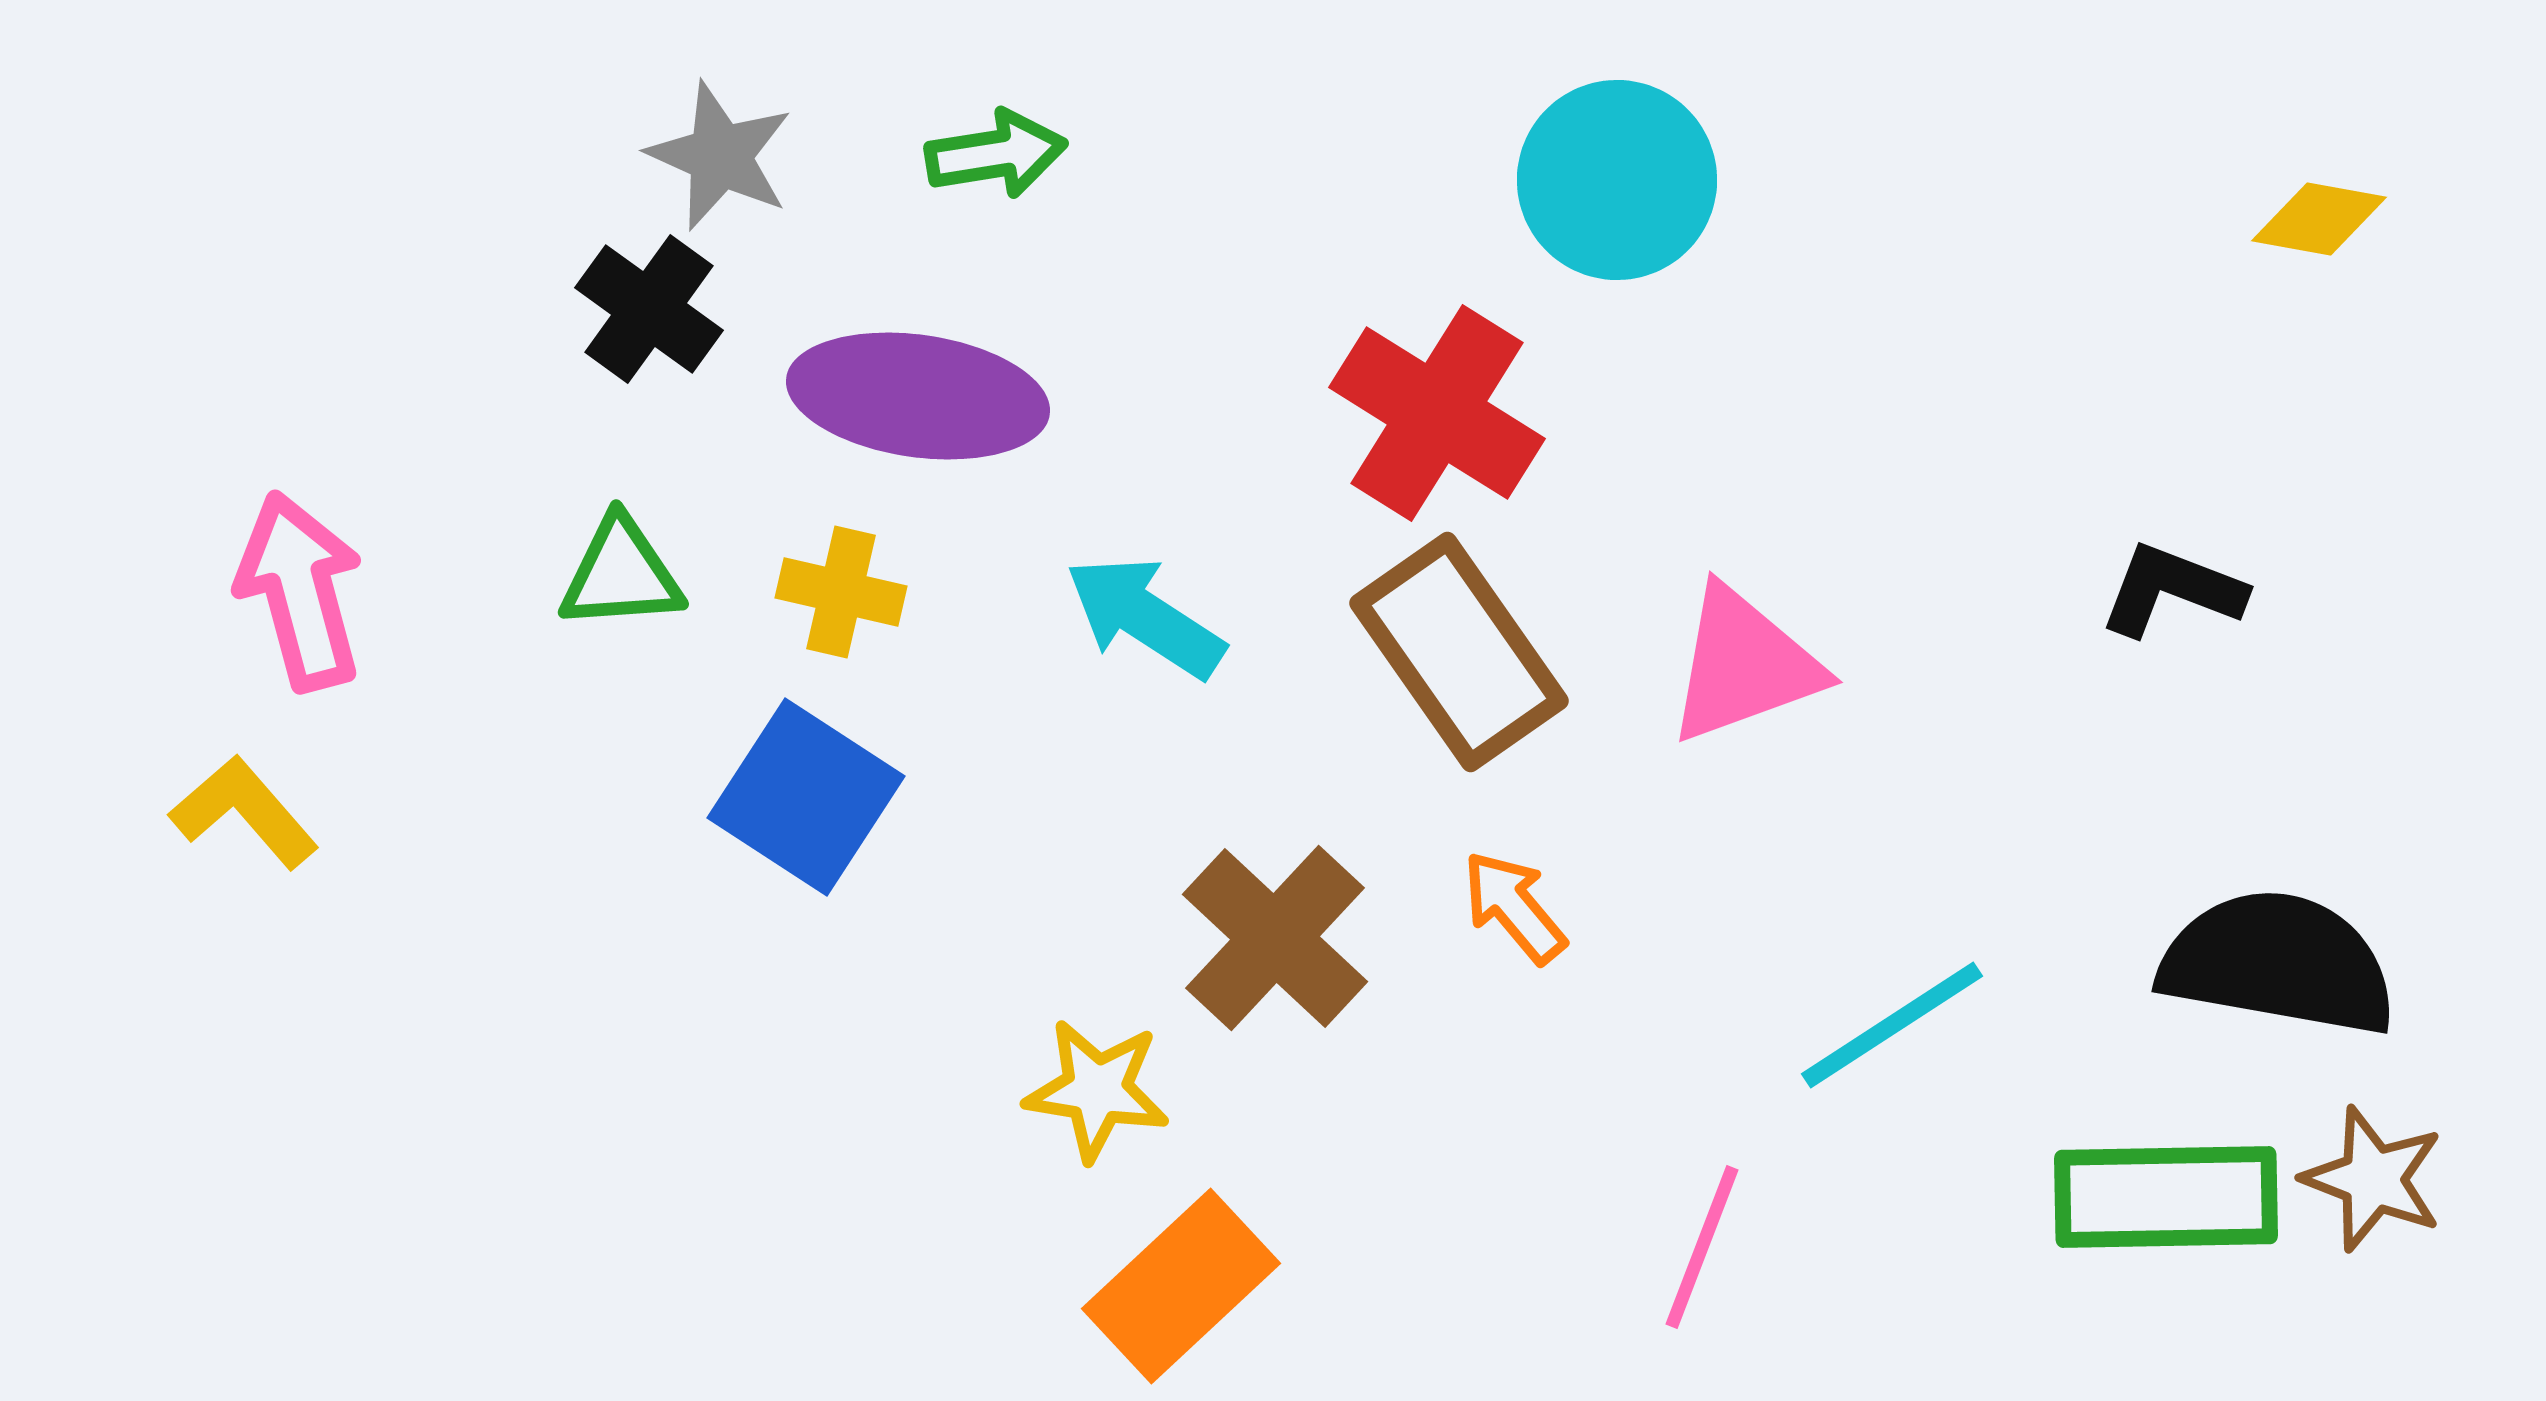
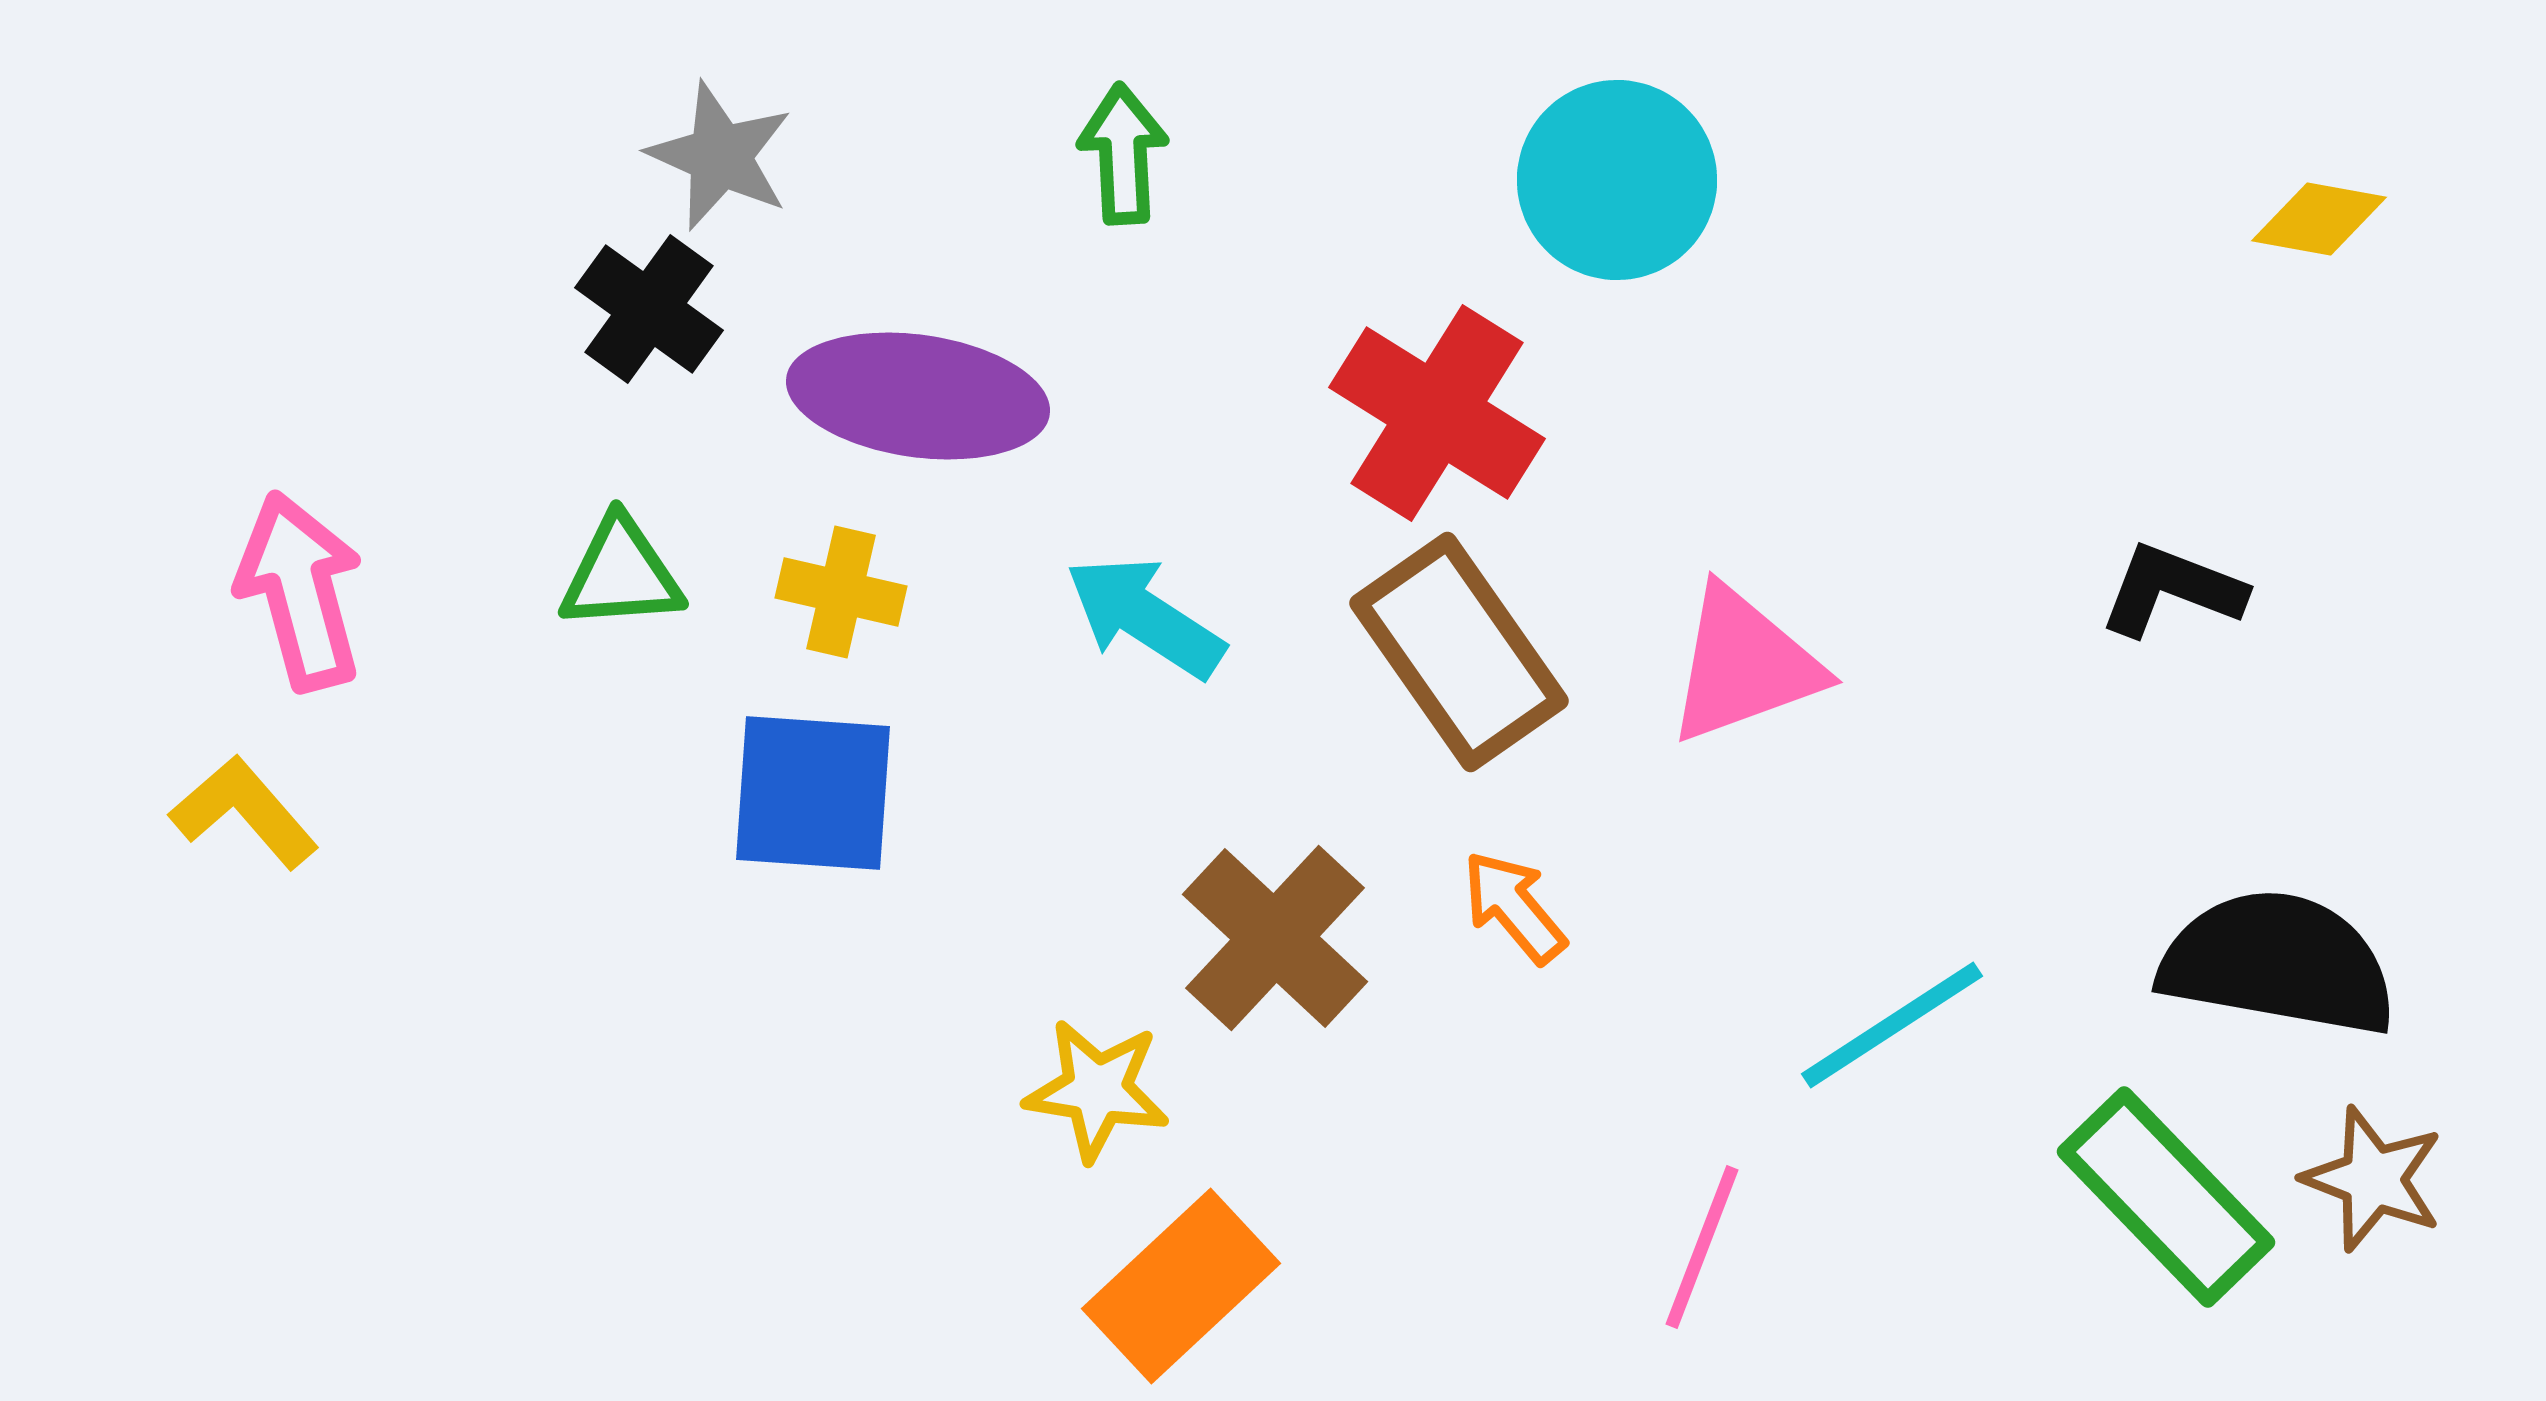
green arrow: moved 127 px right; rotated 84 degrees counterclockwise
blue square: moved 7 px right, 4 px up; rotated 29 degrees counterclockwise
green rectangle: rotated 47 degrees clockwise
